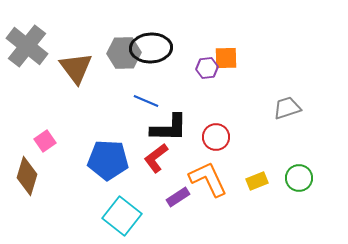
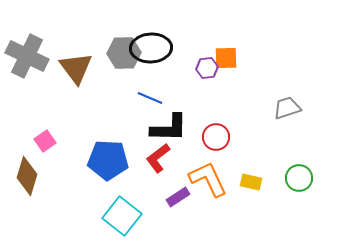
gray cross: moved 10 px down; rotated 12 degrees counterclockwise
blue line: moved 4 px right, 3 px up
red L-shape: moved 2 px right
yellow rectangle: moved 6 px left, 1 px down; rotated 35 degrees clockwise
